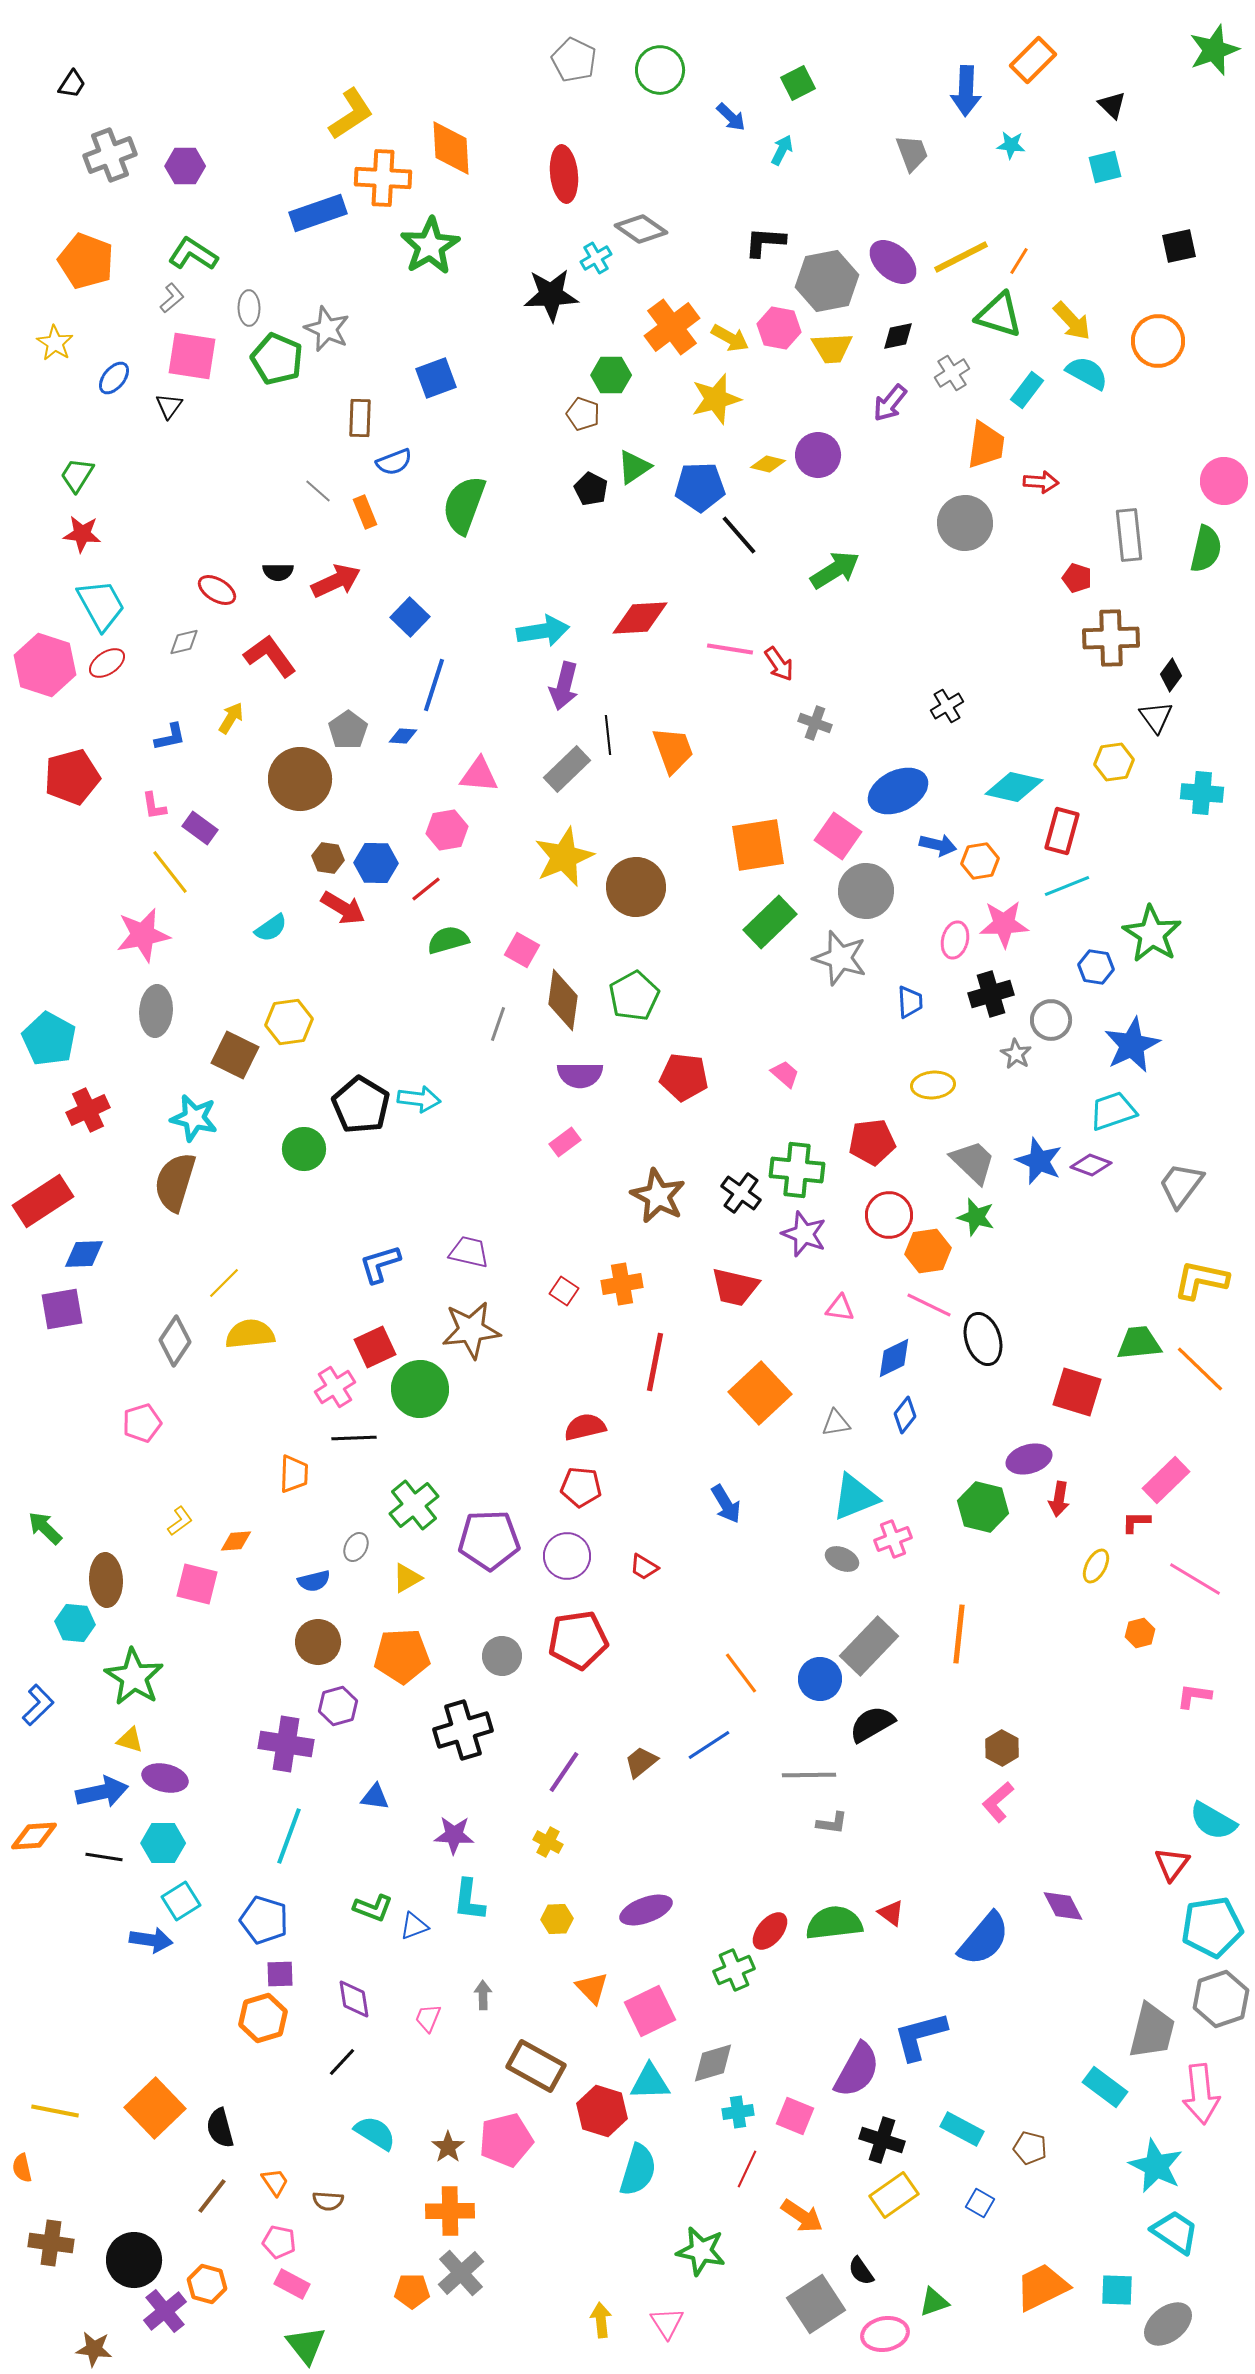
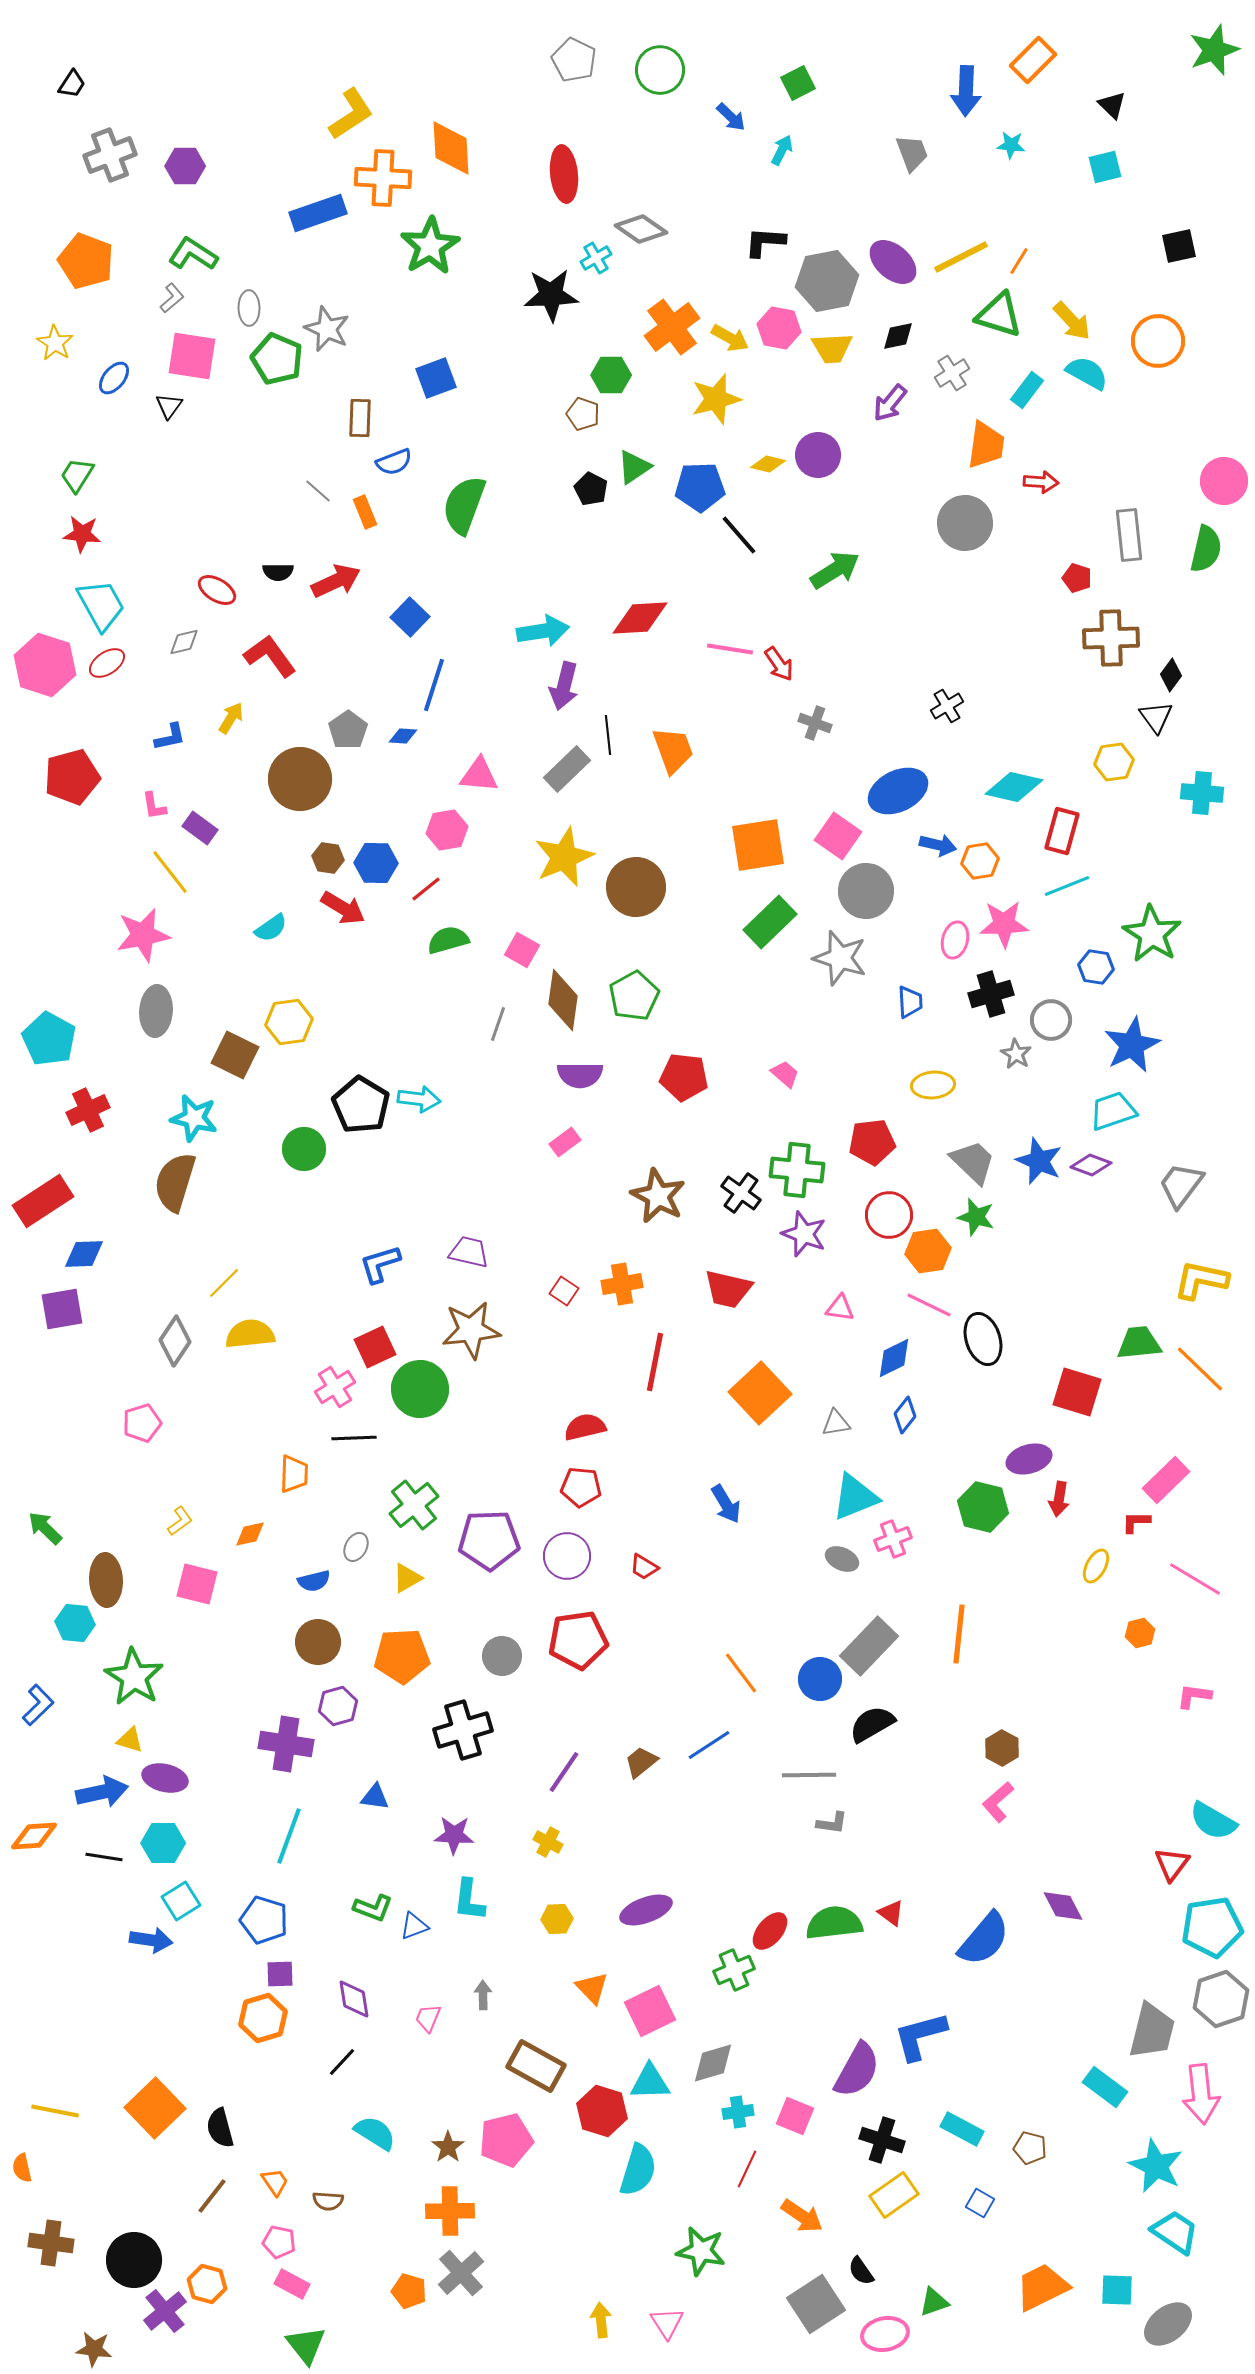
red trapezoid at (735, 1287): moved 7 px left, 2 px down
orange diamond at (236, 1541): moved 14 px right, 7 px up; rotated 8 degrees counterclockwise
orange pentagon at (412, 2291): moved 3 px left; rotated 16 degrees clockwise
